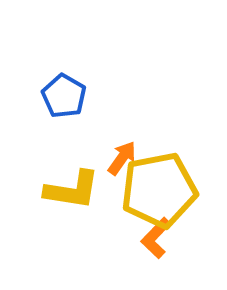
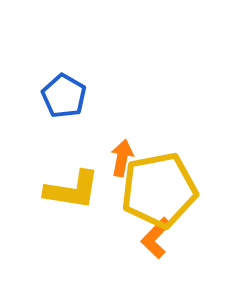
orange arrow: rotated 24 degrees counterclockwise
